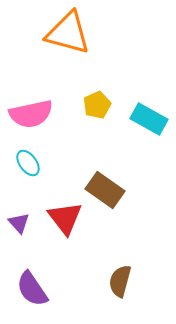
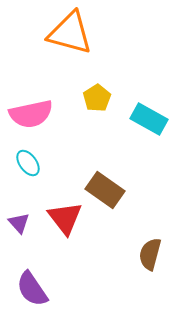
orange triangle: moved 2 px right
yellow pentagon: moved 7 px up; rotated 8 degrees counterclockwise
brown semicircle: moved 30 px right, 27 px up
